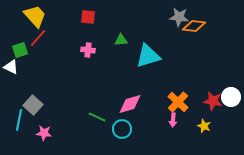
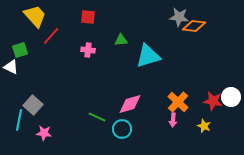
red line: moved 13 px right, 2 px up
